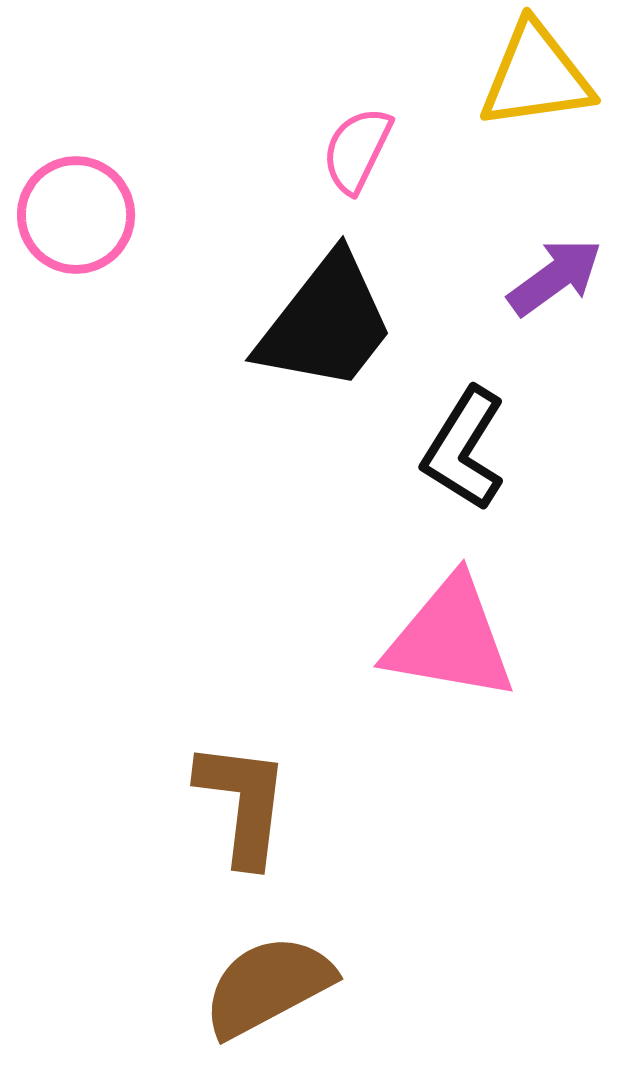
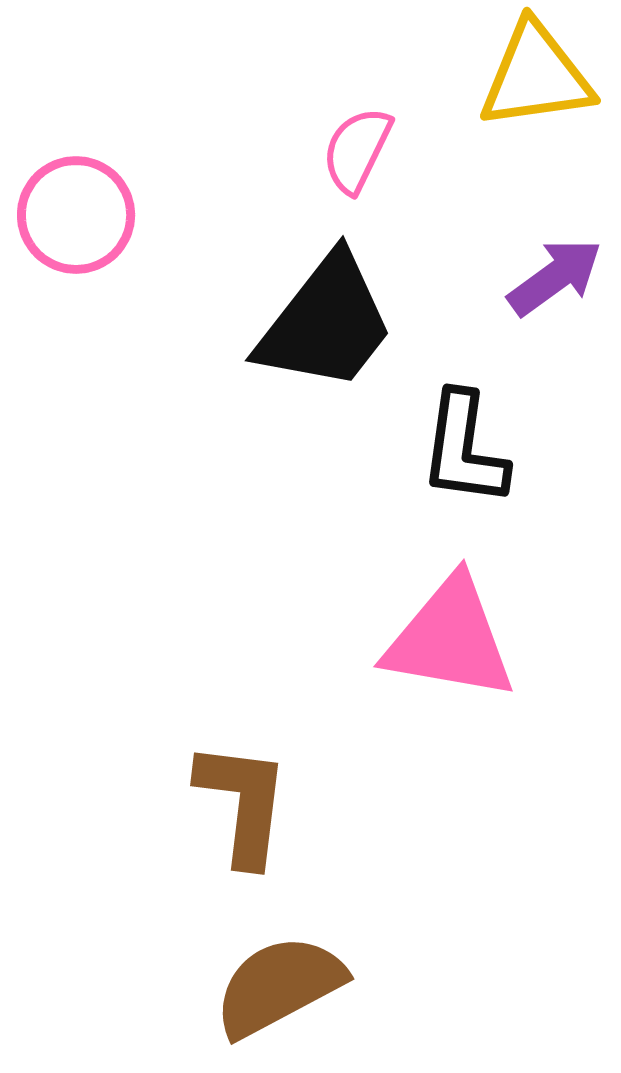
black L-shape: rotated 24 degrees counterclockwise
brown semicircle: moved 11 px right
